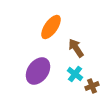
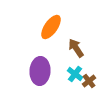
purple ellipse: moved 2 px right; rotated 32 degrees counterclockwise
brown cross: moved 3 px left, 5 px up; rotated 16 degrees counterclockwise
